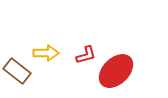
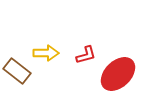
red ellipse: moved 2 px right, 3 px down
